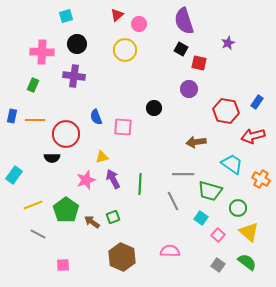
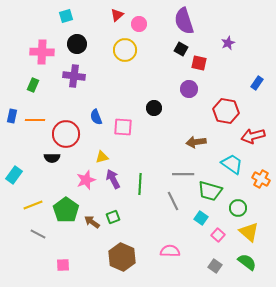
blue rectangle at (257, 102): moved 19 px up
gray square at (218, 265): moved 3 px left, 1 px down
